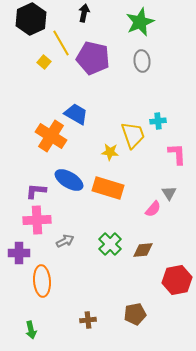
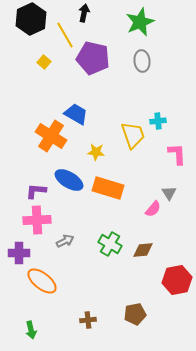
yellow line: moved 4 px right, 8 px up
yellow star: moved 14 px left
green cross: rotated 15 degrees counterclockwise
orange ellipse: rotated 48 degrees counterclockwise
